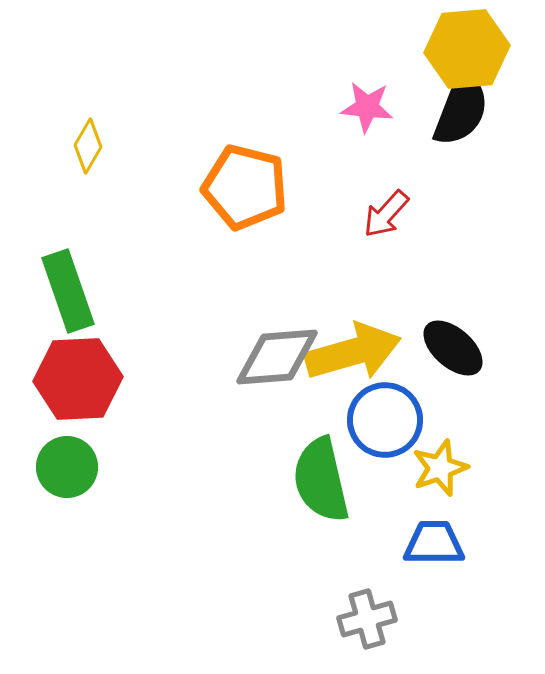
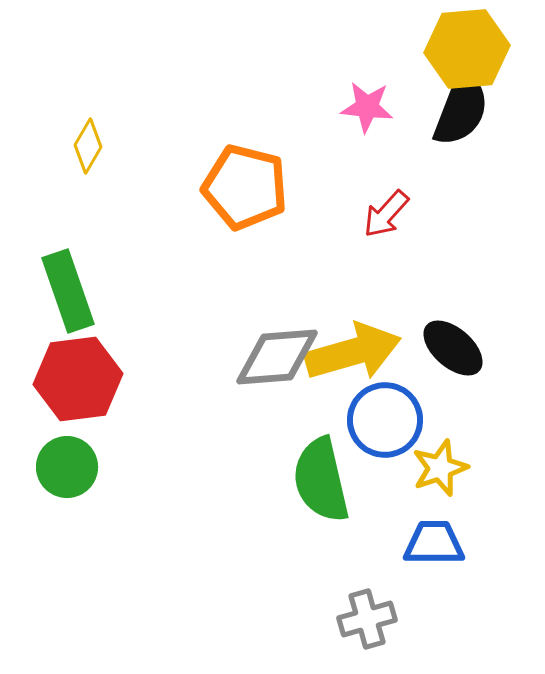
red hexagon: rotated 4 degrees counterclockwise
